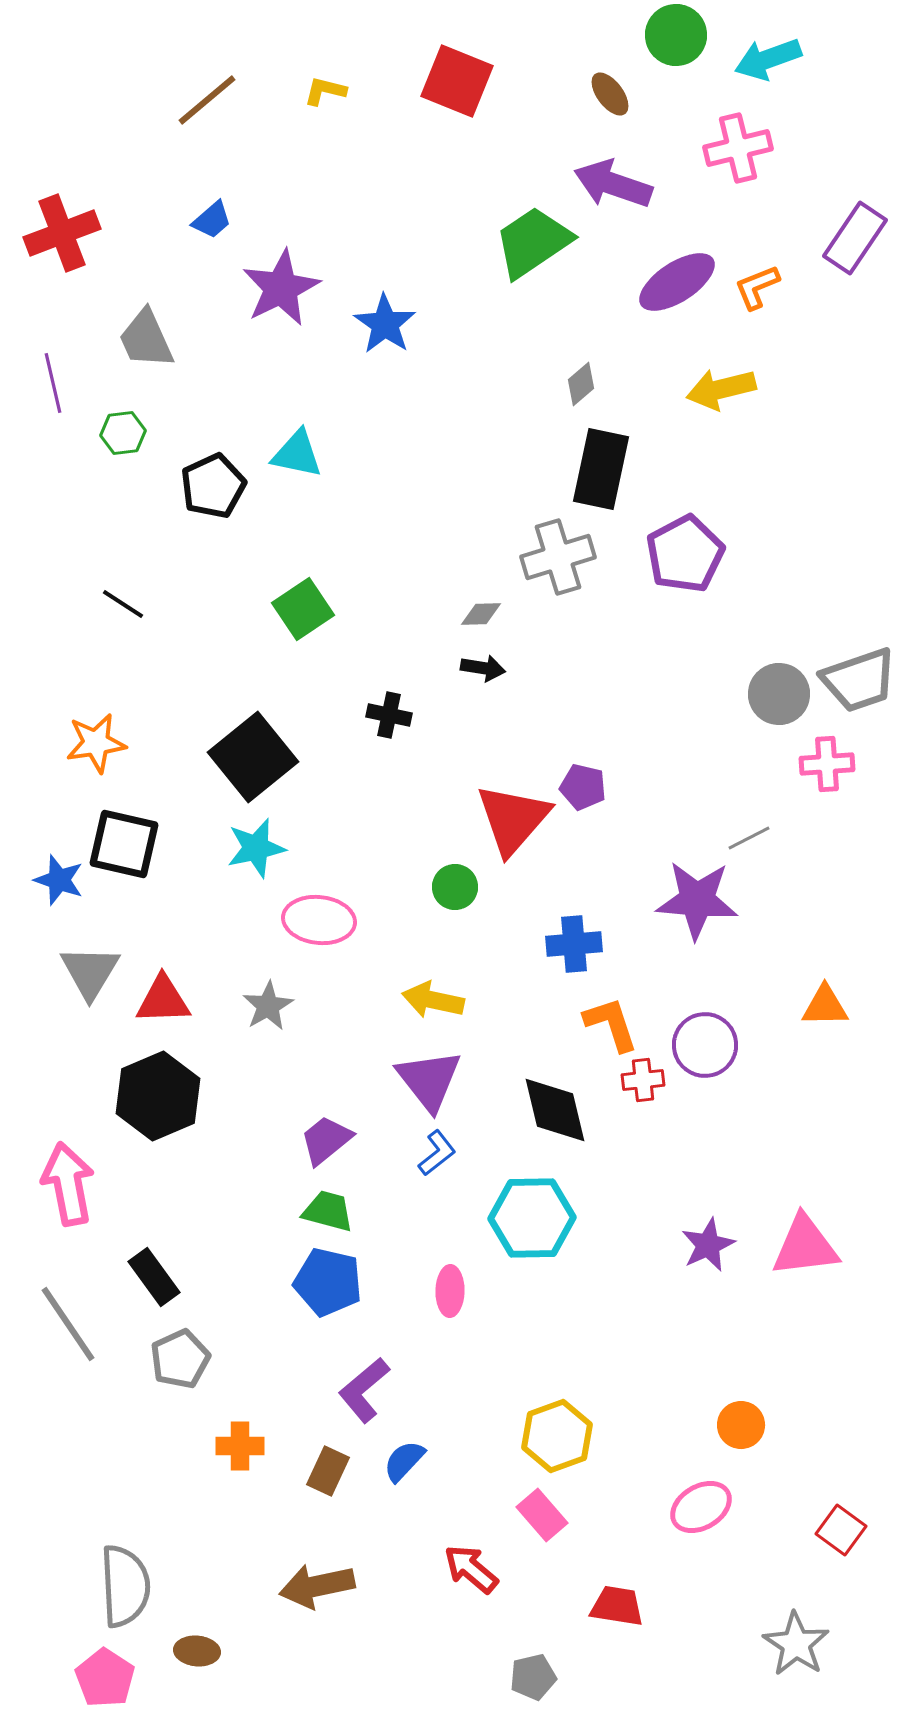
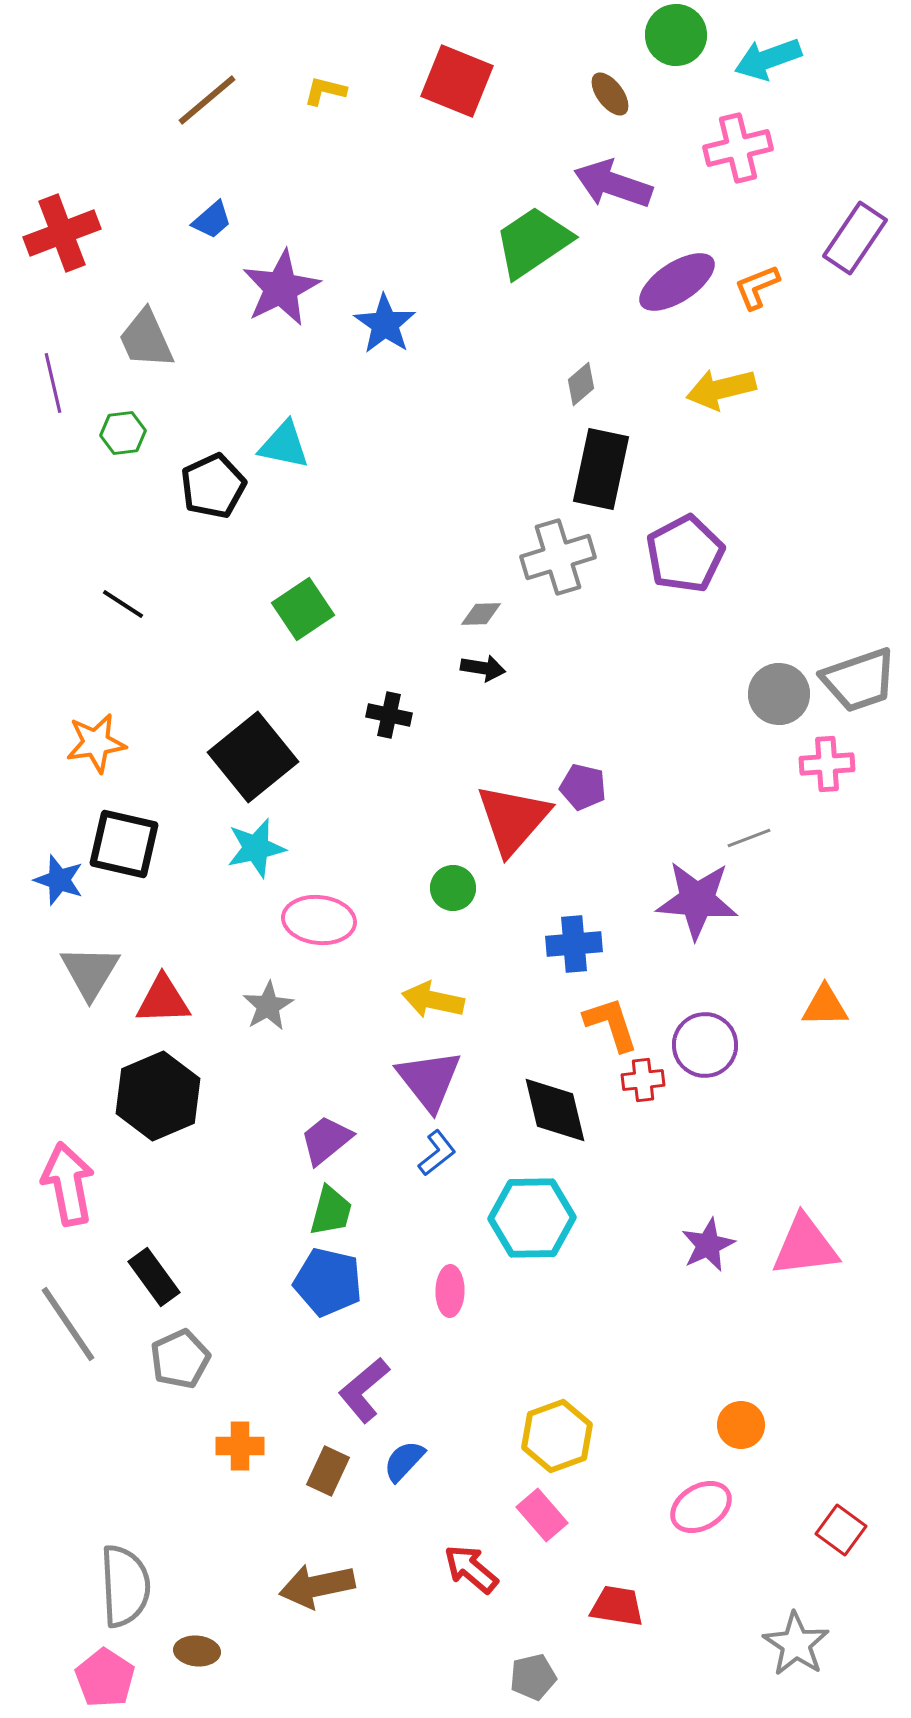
cyan triangle at (297, 454): moved 13 px left, 9 px up
gray line at (749, 838): rotated 6 degrees clockwise
green circle at (455, 887): moved 2 px left, 1 px down
green trapezoid at (328, 1211): moved 3 px right; rotated 90 degrees clockwise
